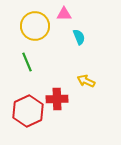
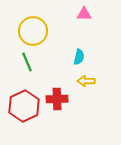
pink triangle: moved 20 px right
yellow circle: moved 2 px left, 5 px down
cyan semicircle: moved 20 px down; rotated 35 degrees clockwise
yellow arrow: rotated 24 degrees counterclockwise
red hexagon: moved 4 px left, 5 px up
